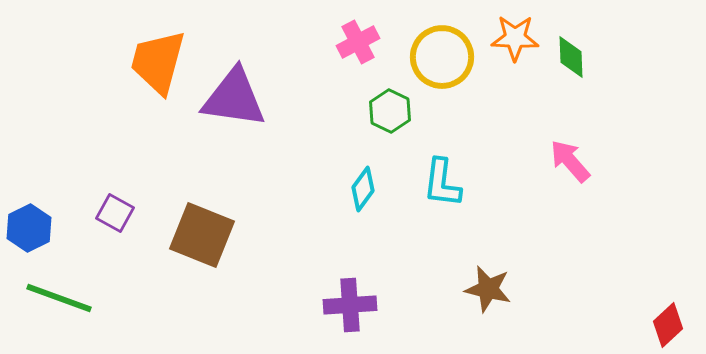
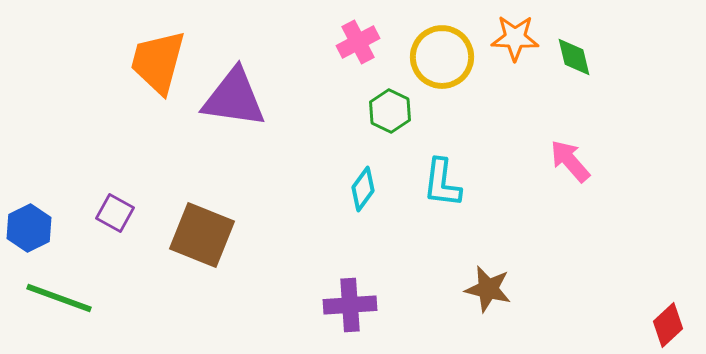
green diamond: moved 3 px right; rotated 12 degrees counterclockwise
